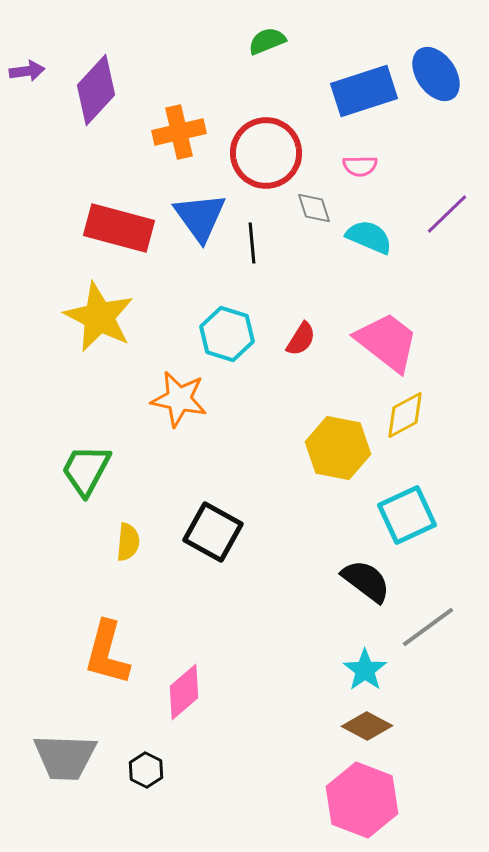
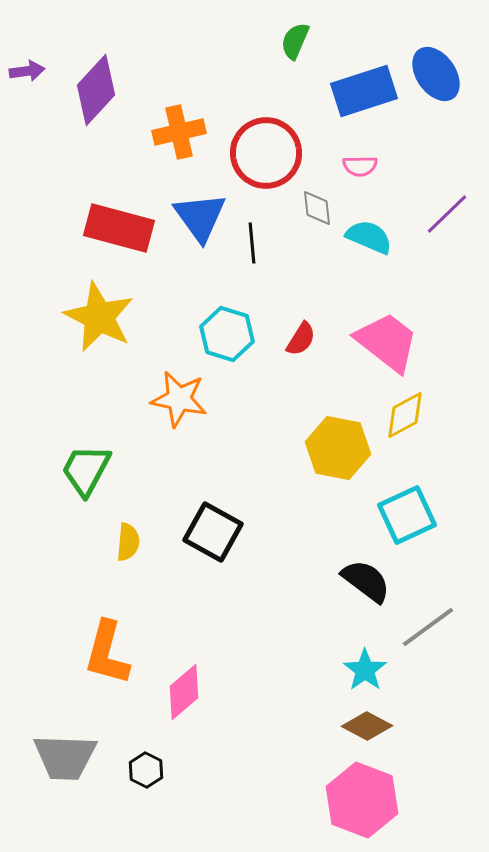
green semicircle: moved 28 px right; rotated 45 degrees counterclockwise
gray diamond: moved 3 px right; rotated 12 degrees clockwise
